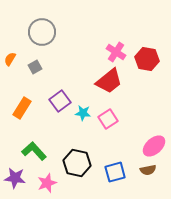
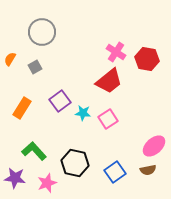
black hexagon: moved 2 px left
blue square: rotated 20 degrees counterclockwise
